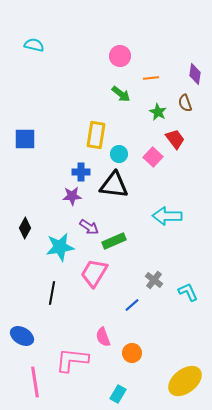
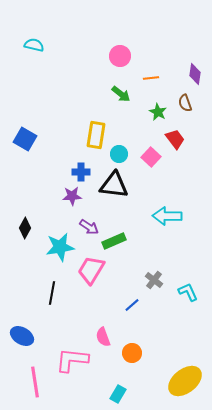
blue square: rotated 30 degrees clockwise
pink square: moved 2 px left
pink trapezoid: moved 3 px left, 3 px up
